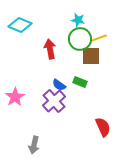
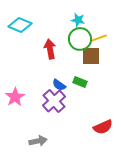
red semicircle: rotated 90 degrees clockwise
gray arrow: moved 4 px right, 4 px up; rotated 114 degrees counterclockwise
